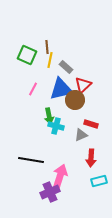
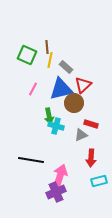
brown circle: moved 1 px left, 3 px down
purple cross: moved 6 px right
